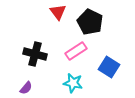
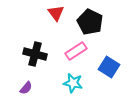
red triangle: moved 2 px left, 1 px down
